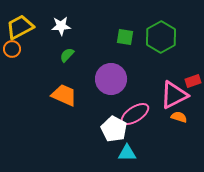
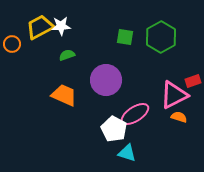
yellow trapezoid: moved 20 px right
orange circle: moved 5 px up
green semicircle: rotated 28 degrees clockwise
purple circle: moved 5 px left, 1 px down
cyan triangle: rotated 18 degrees clockwise
